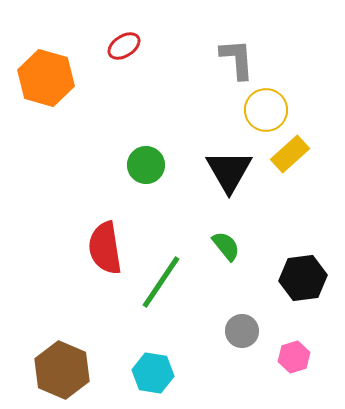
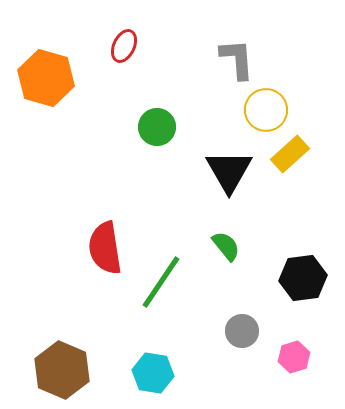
red ellipse: rotated 32 degrees counterclockwise
green circle: moved 11 px right, 38 px up
